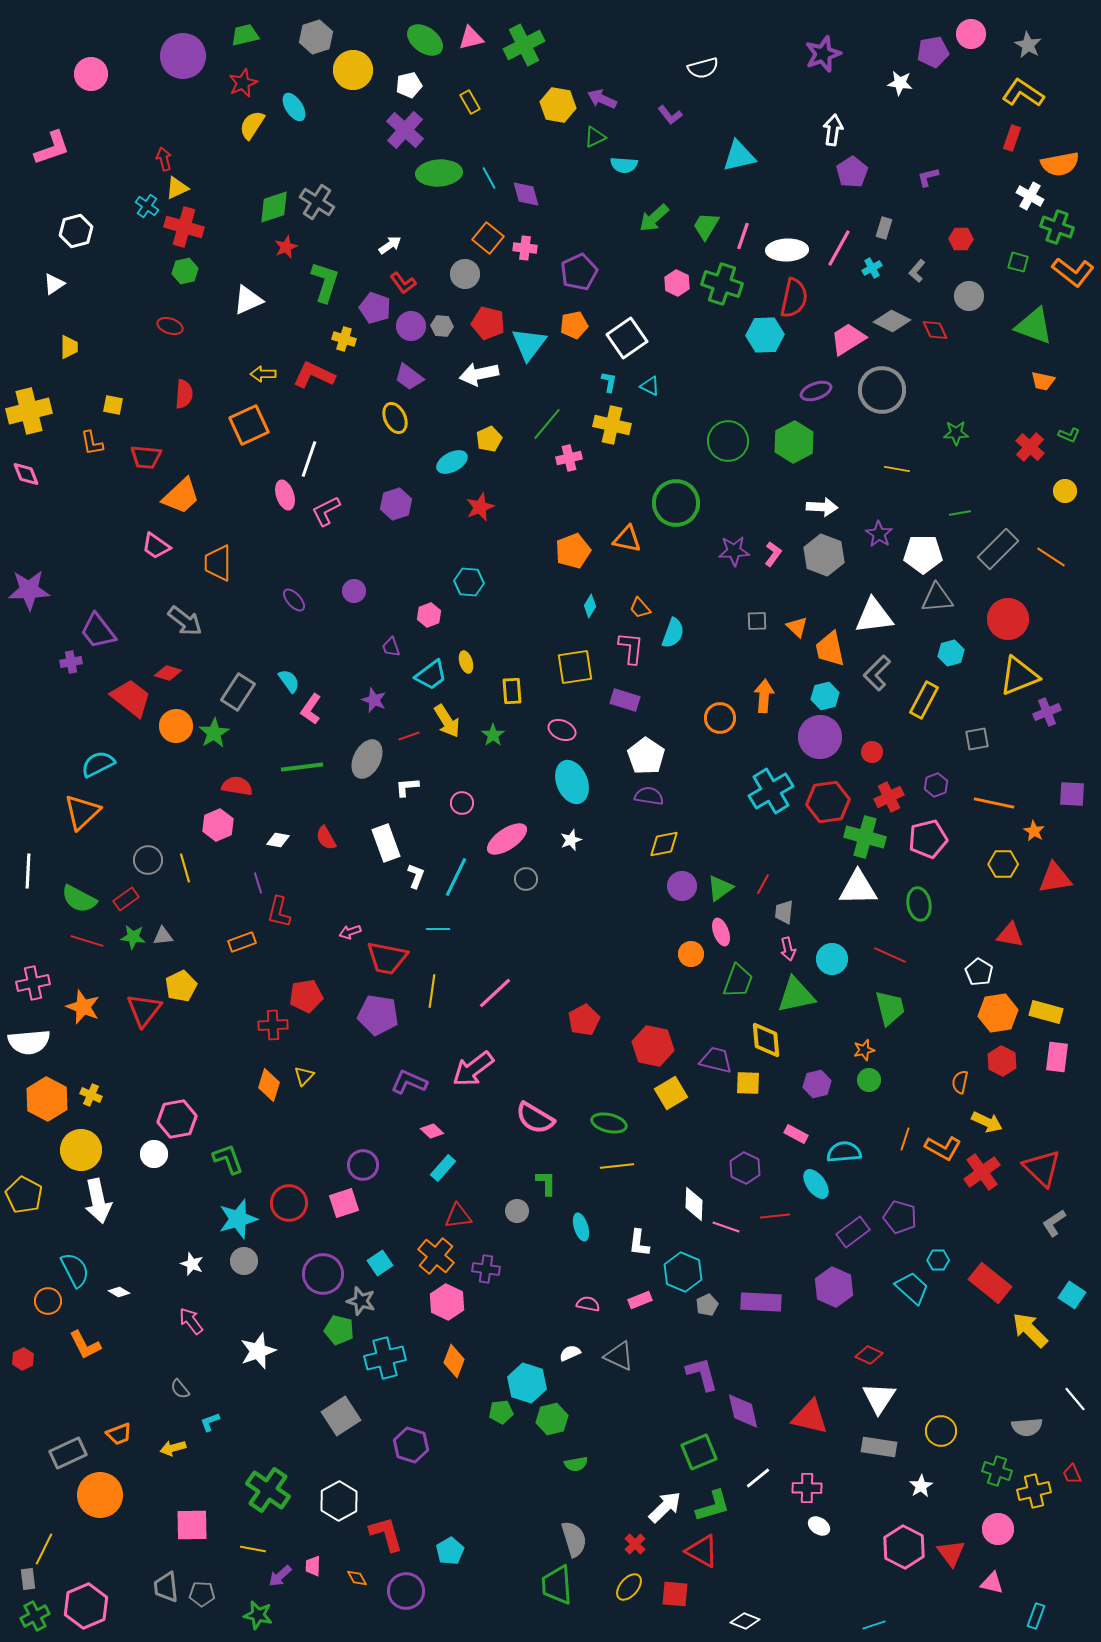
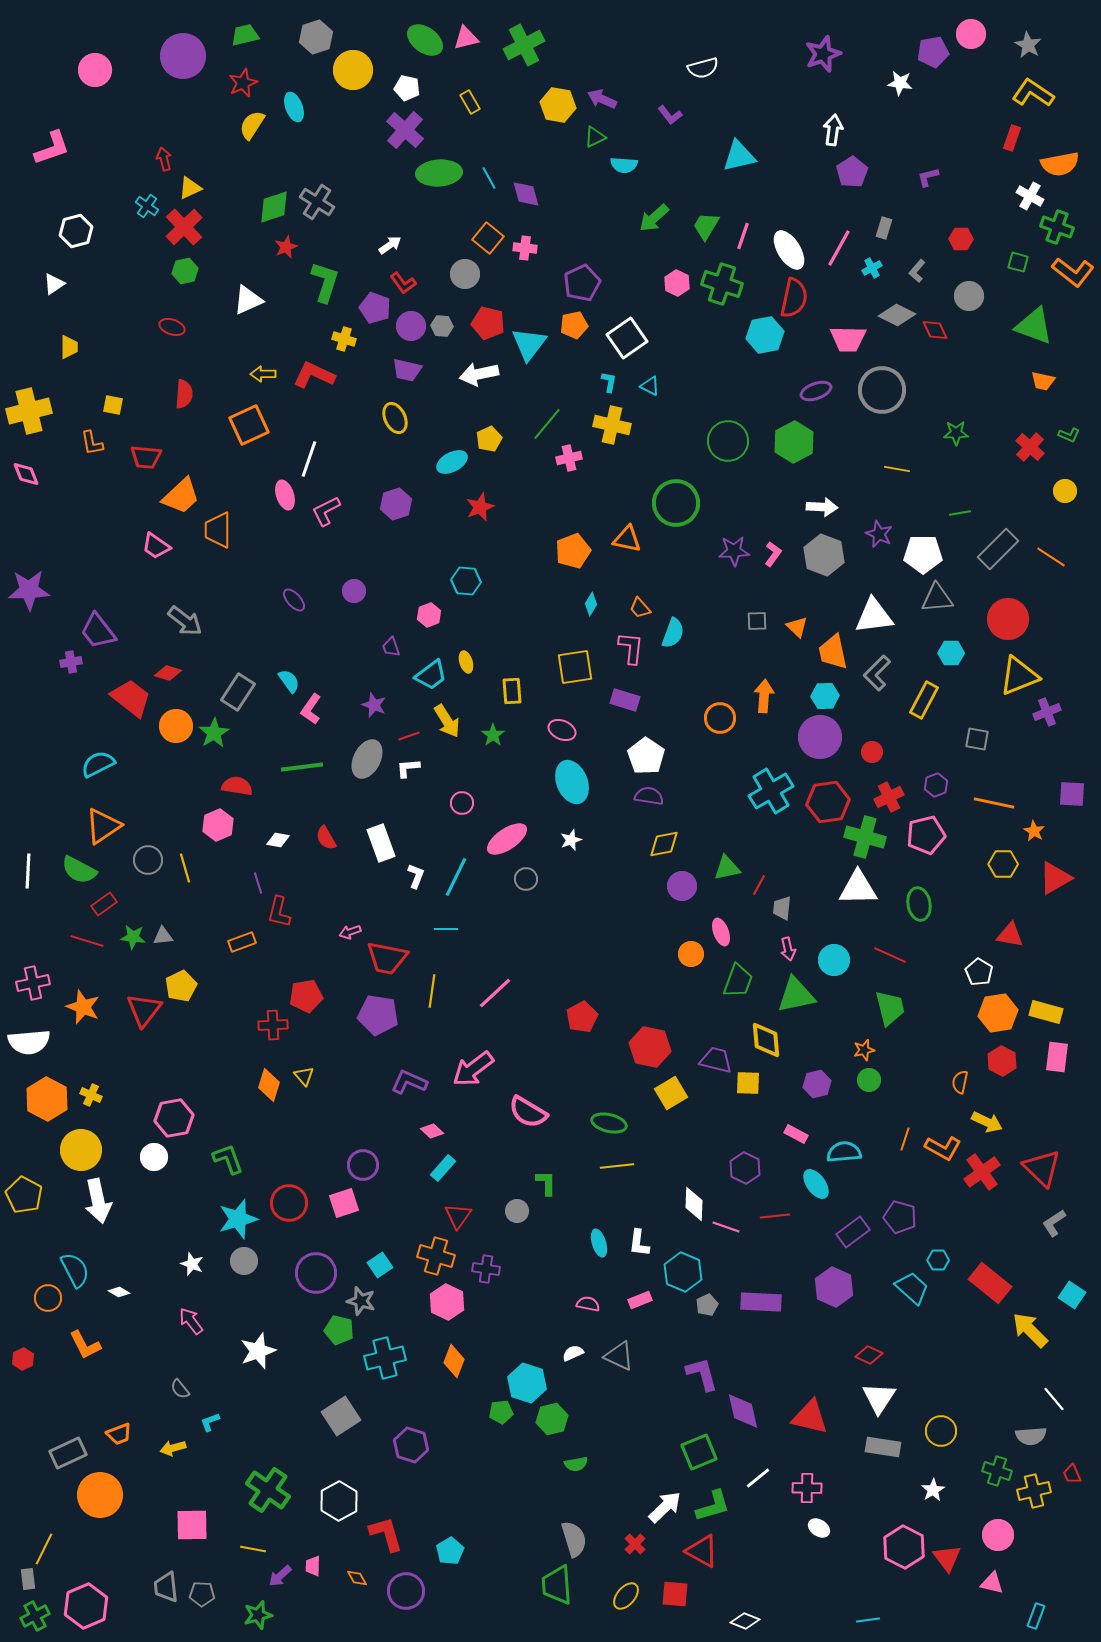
pink triangle at (471, 38): moved 5 px left
pink circle at (91, 74): moved 4 px right, 4 px up
white pentagon at (409, 85): moved 2 px left, 3 px down; rotated 25 degrees clockwise
yellow L-shape at (1023, 93): moved 10 px right
cyan ellipse at (294, 107): rotated 12 degrees clockwise
yellow triangle at (177, 188): moved 13 px right
red cross at (184, 227): rotated 30 degrees clockwise
white ellipse at (787, 250): moved 2 px right; rotated 60 degrees clockwise
purple pentagon at (579, 272): moved 3 px right, 11 px down
gray diamond at (892, 321): moved 5 px right, 6 px up
red ellipse at (170, 326): moved 2 px right, 1 px down
cyan hexagon at (765, 335): rotated 9 degrees counterclockwise
pink trapezoid at (848, 339): rotated 147 degrees counterclockwise
purple trapezoid at (409, 377): moved 2 px left, 7 px up; rotated 24 degrees counterclockwise
purple star at (879, 534): rotated 8 degrees counterclockwise
orange trapezoid at (218, 563): moved 33 px up
cyan hexagon at (469, 582): moved 3 px left, 1 px up
cyan diamond at (590, 606): moved 1 px right, 2 px up
orange trapezoid at (830, 649): moved 3 px right, 3 px down
cyan hexagon at (951, 653): rotated 15 degrees clockwise
cyan hexagon at (825, 696): rotated 12 degrees clockwise
purple star at (374, 700): moved 5 px down
gray square at (977, 739): rotated 20 degrees clockwise
white L-shape at (407, 787): moved 1 px right, 19 px up
orange triangle at (82, 812): moved 21 px right, 14 px down; rotated 9 degrees clockwise
pink pentagon at (928, 839): moved 2 px left, 4 px up
white rectangle at (386, 843): moved 5 px left
red triangle at (1055, 878): rotated 21 degrees counterclockwise
red line at (763, 884): moved 4 px left, 1 px down
green triangle at (720, 888): moved 7 px right, 20 px up; rotated 24 degrees clockwise
green semicircle at (79, 899): moved 29 px up
red rectangle at (126, 899): moved 22 px left, 5 px down
gray trapezoid at (784, 912): moved 2 px left, 4 px up
cyan line at (438, 929): moved 8 px right
cyan circle at (832, 959): moved 2 px right, 1 px down
red pentagon at (584, 1020): moved 2 px left, 3 px up
red hexagon at (653, 1046): moved 3 px left, 1 px down
yellow triangle at (304, 1076): rotated 25 degrees counterclockwise
pink semicircle at (535, 1118): moved 7 px left, 6 px up
pink hexagon at (177, 1119): moved 3 px left, 1 px up
white circle at (154, 1154): moved 3 px down
red triangle at (458, 1216): rotated 48 degrees counterclockwise
cyan ellipse at (581, 1227): moved 18 px right, 16 px down
orange cross at (436, 1256): rotated 24 degrees counterclockwise
cyan square at (380, 1263): moved 2 px down
purple circle at (323, 1274): moved 7 px left, 1 px up
orange circle at (48, 1301): moved 3 px up
white semicircle at (570, 1353): moved 3 px right
white line at (1075, 1399): moved 21 px left
gray semicircle at (1027, 1427): moved 4 px right, 9 px down
gray rectangle at (879, 1447): moved 4 px right
white star at (921, 1486): moved 12 px right, 4 px down
white ellipse at (819, 1526): moved 2 px down
pink circle at (998, 1529): moved 6 px down
red triangle at (951, 1553): moved 4 px left, 5 px down
yellow ellipse at (629, 1587): moved 3 px left, 9 px down
green star at (258, 1615): rotated 28 degrees counterclockwise
cyan line at (874, 1625): moved 6 px left, 5 px up; rotated 10 degrees clockwise
